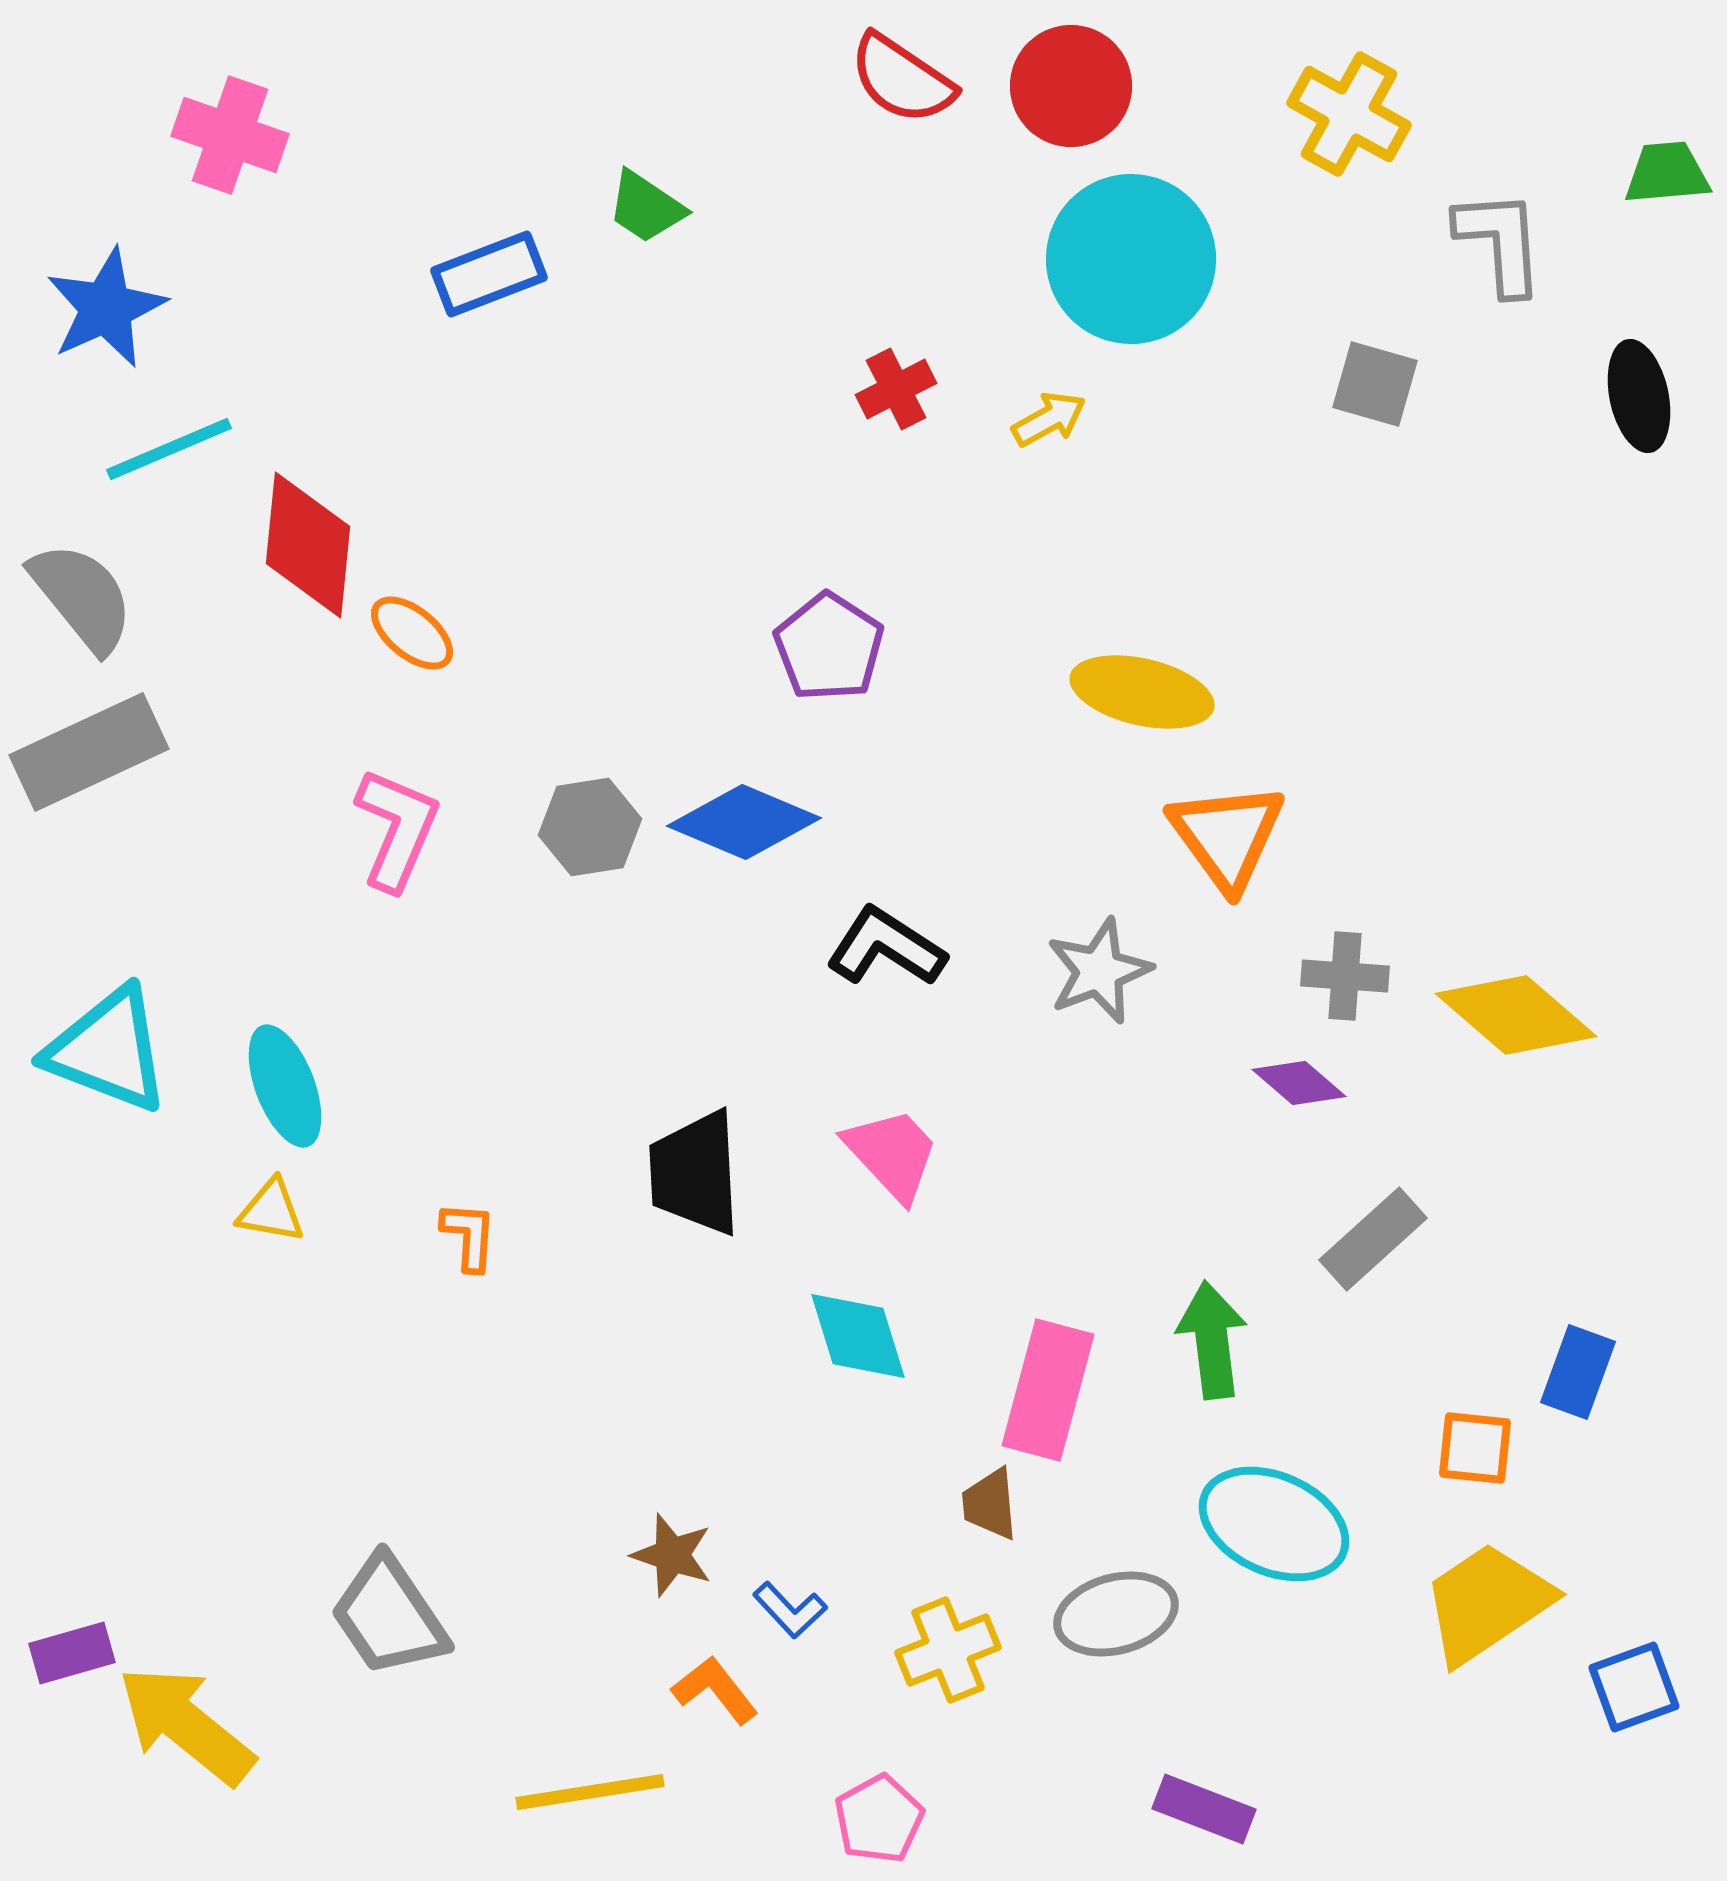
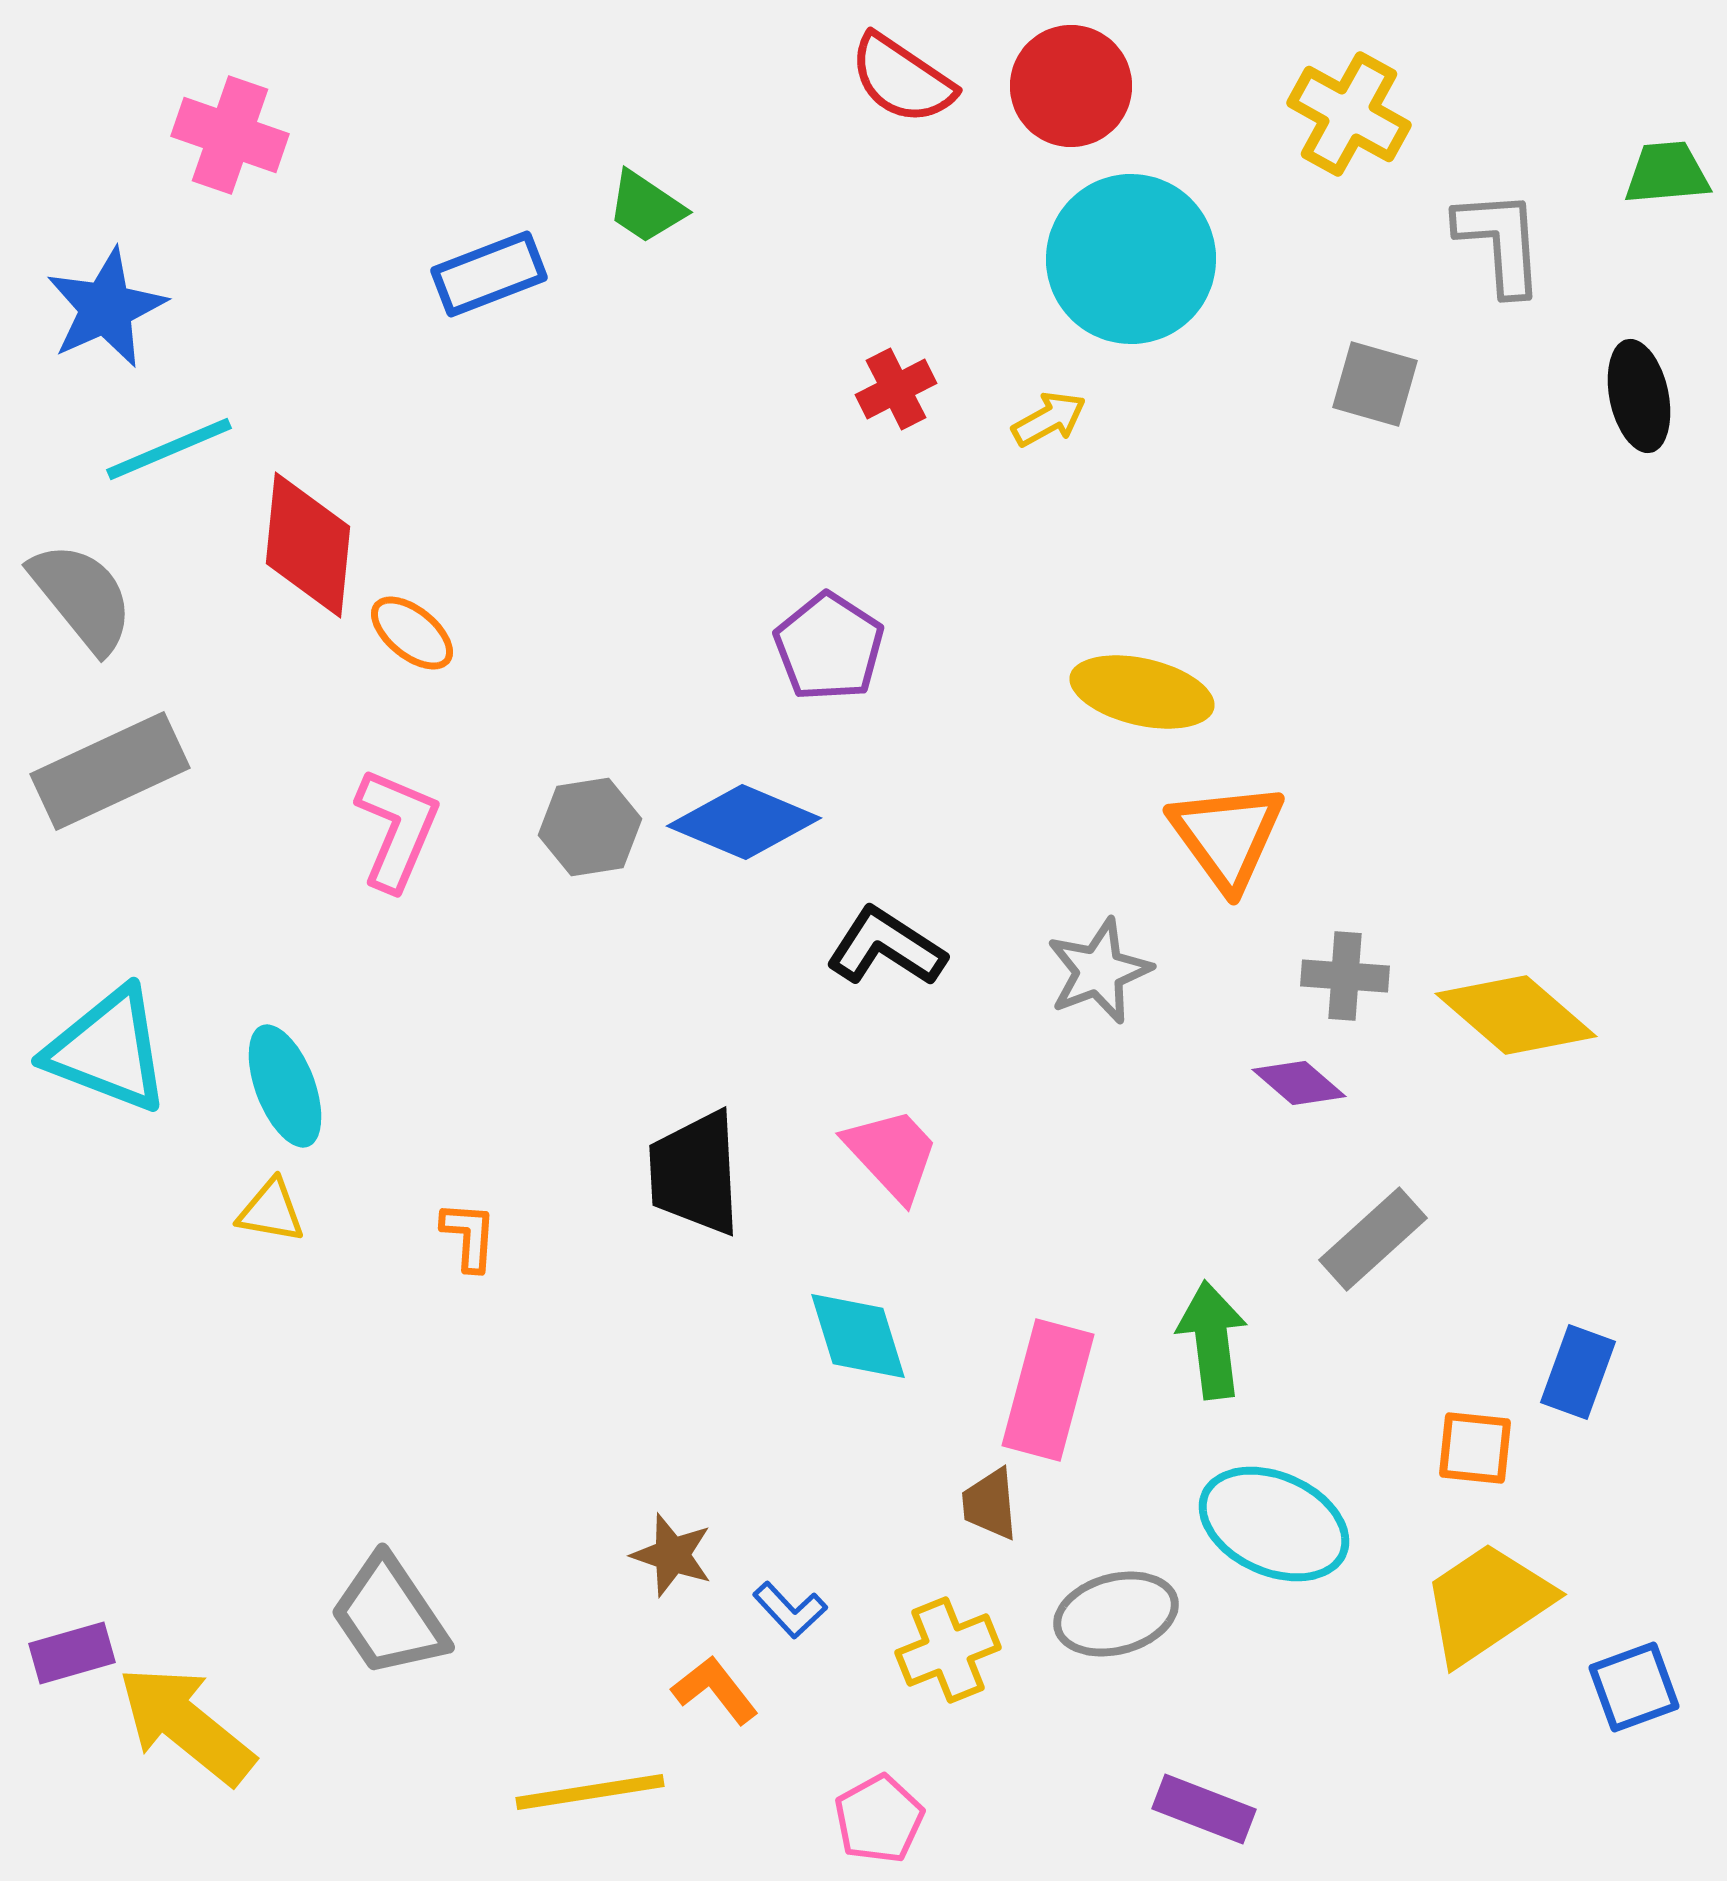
gray rectangle at (89, 752): moved 21 px right, 19 px down
